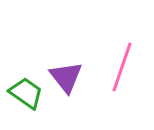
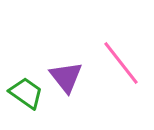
pink line: moved 1 px left, 4 px up; rotated 57 degrees counterclockwise
